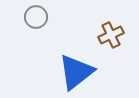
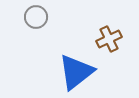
brown cross: moved 2 px left, 4 px down
